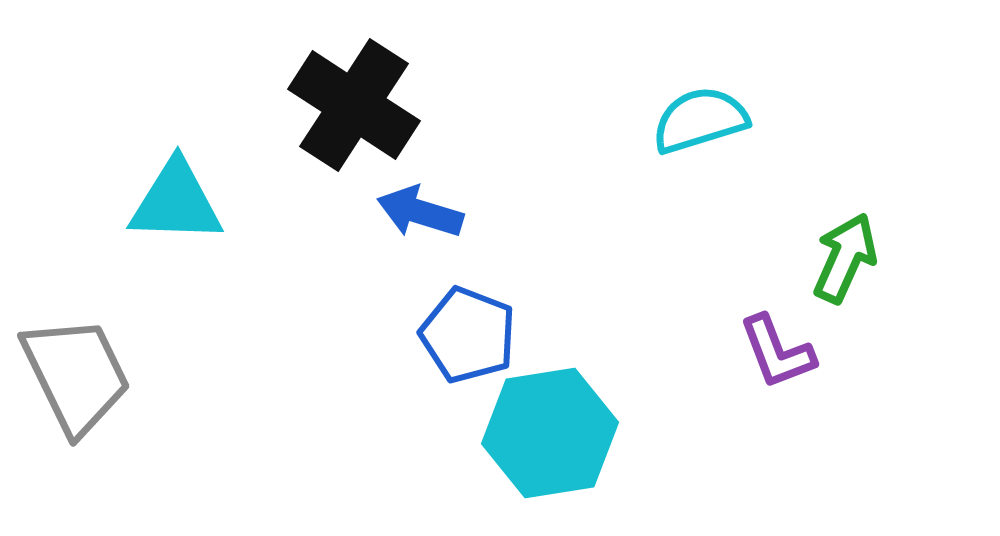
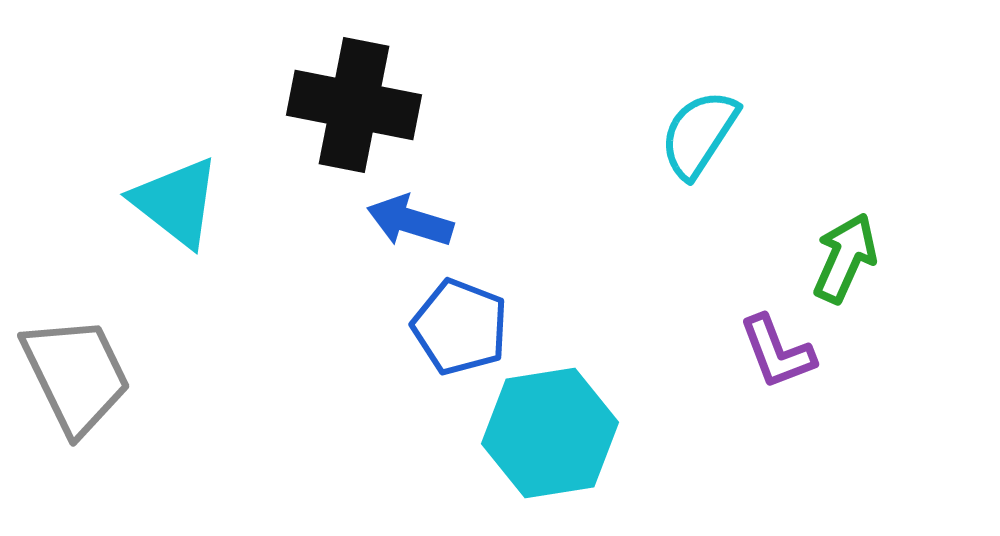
black cross: rotated 22 degrees counterclockwise
cyan semicircle: moved 1 px left, 14 px down; rotated 40 degrees counterclockwise
cyan triangle: rotated 36 degrees clockwise
blue arrow: moved 10 px left, 9 px down
blue pentagon: moved 8 px left, 8 px up
